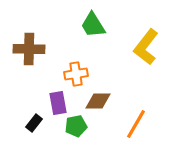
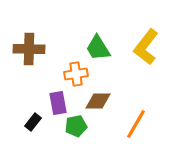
green trapezoid: moved 5 px right, 23 px down
black rectangle: moved 1 px left, 1 px up
